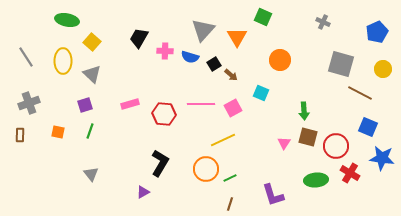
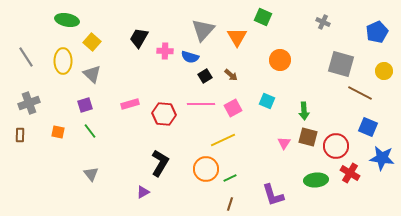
black square at (214, 64): moved 9 px left, 12 px down
yellow circle at (383, 69): moved 1 px right, 2 px down
cyan square at (261, 93): moved 6 px right, 8 px down
green line at (90, 131): rotated 56 degrees counterclockwise
